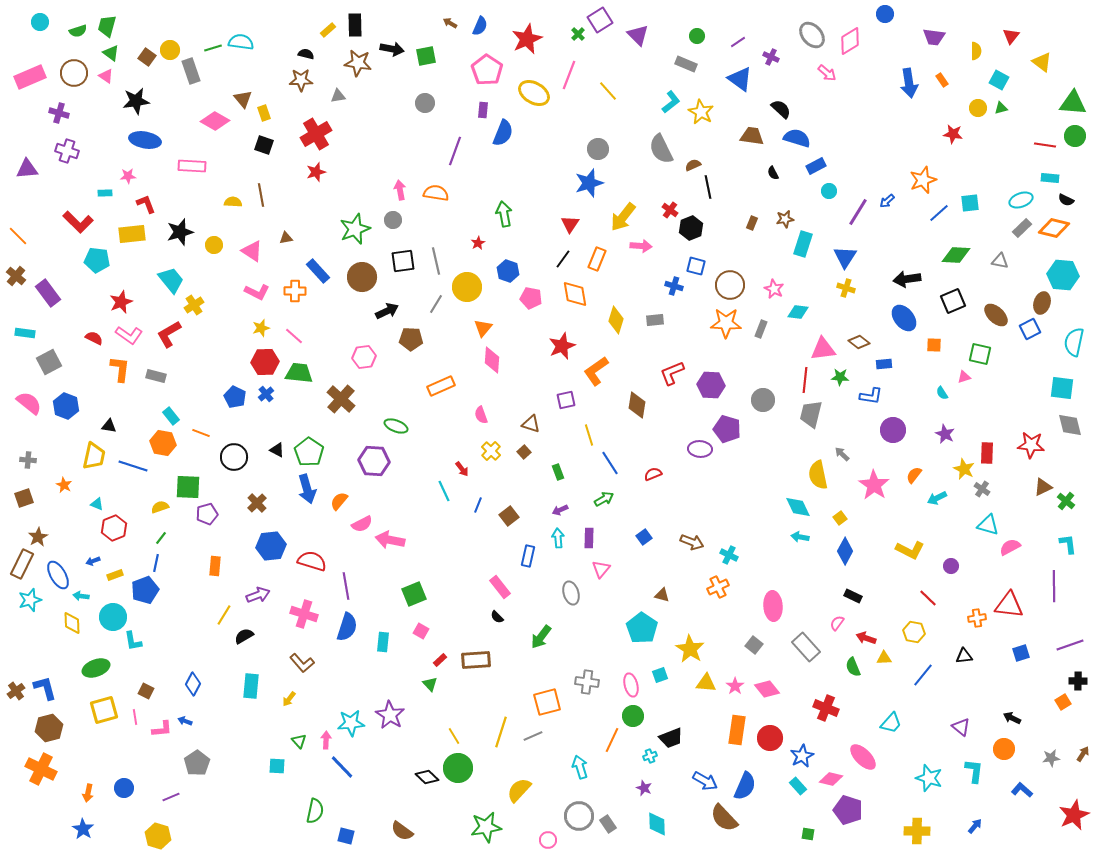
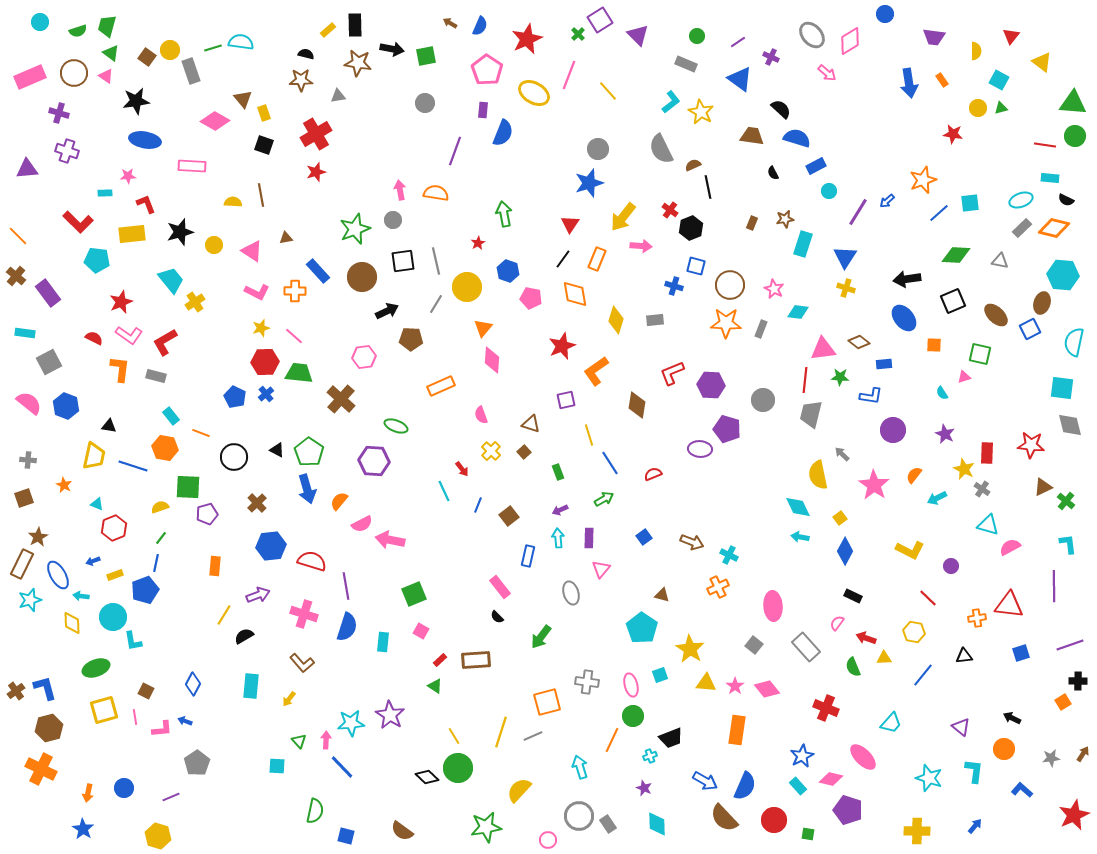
yellow cross at (194, 305): moved 1 px right, 3 px up
red L-shape at (169, 334): moved 4 px left, 8 px down
orange hexagon at (163, 443): moved 2 px right, 5 px down
green triangle at (430, 684): moved 5 px right, 2 px down; rotated 14 degrees counterclockwise
red circle at (770, 738): moved 4 px right, 82 px down
